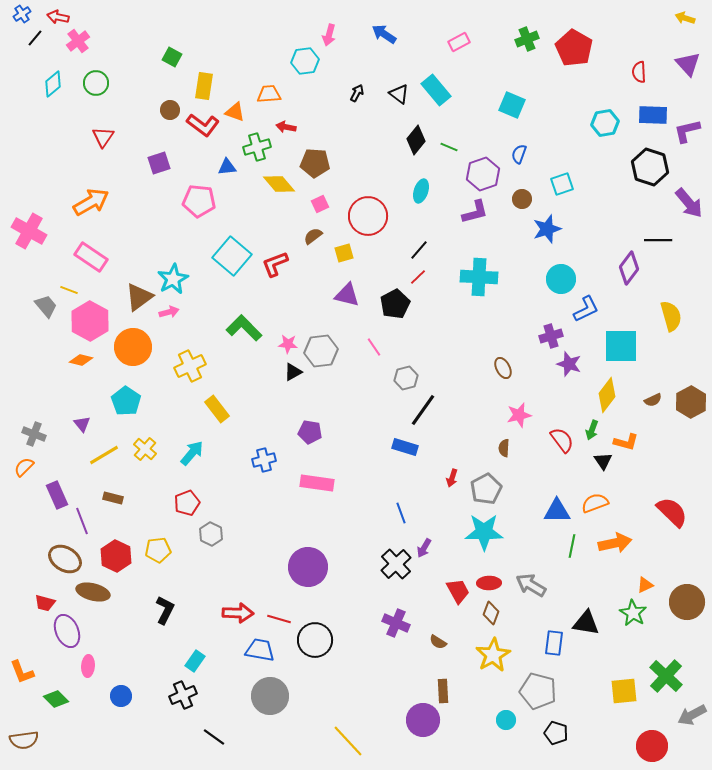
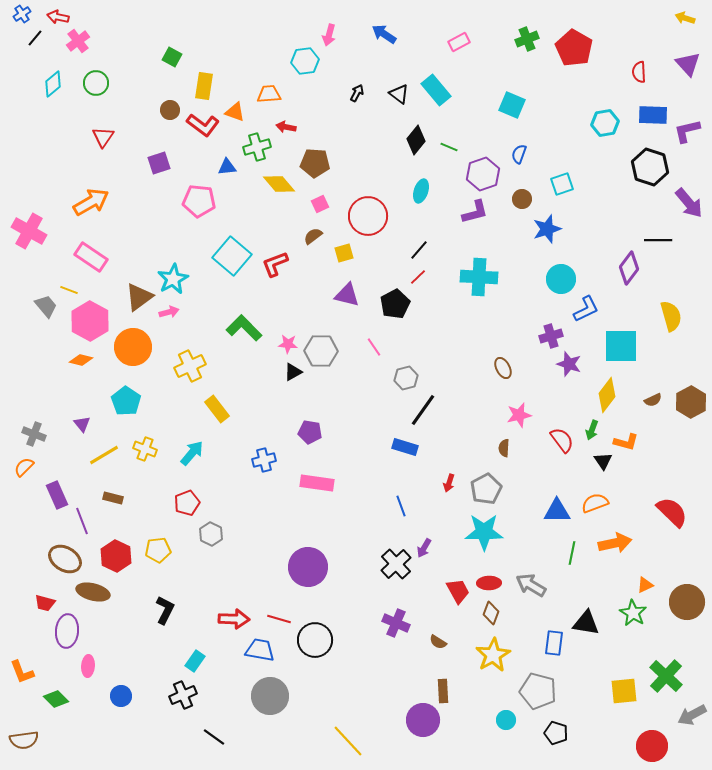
gray hexagon at (321, 351): rotated 8 degrees clockwise
yellow cross at (145, 449): rotated 20 degrees counterclockwise
red arrow at (452, 478): moved 3 px left, 5 px down
blue line at (401, 513): moved 7 px up
green line at (572, 546): moved 7 px down
red arrow at (238, 613): moved 4 px left, 6 px down
purple ellipse at (67, 631): rotated 28 degrees clockwise
